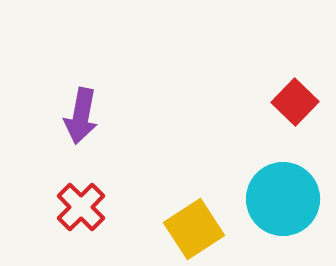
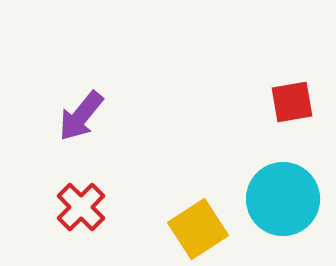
red square: moved 3 px left; rotated 36 degrees clockwise
purple arrow: rotated 28 degrees clockwise
yellow square: moved 4 px right
